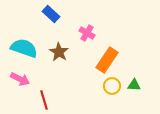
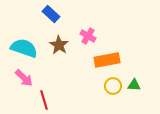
pink cross: moved 1 px right, 3 px down
brown star: moved 7 px up
orange rectangle: rotated 45 degrees clockwise
pink arrow: moved 4 px right, 1 px up; rotated 18 degrees clockwise
yellow circle: moved 1 px right
